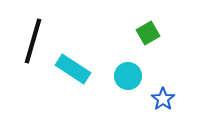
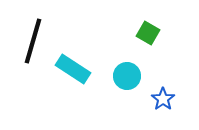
green square: rotated 30 degrees counterclockwise
cyan circle: moved 1 px left
